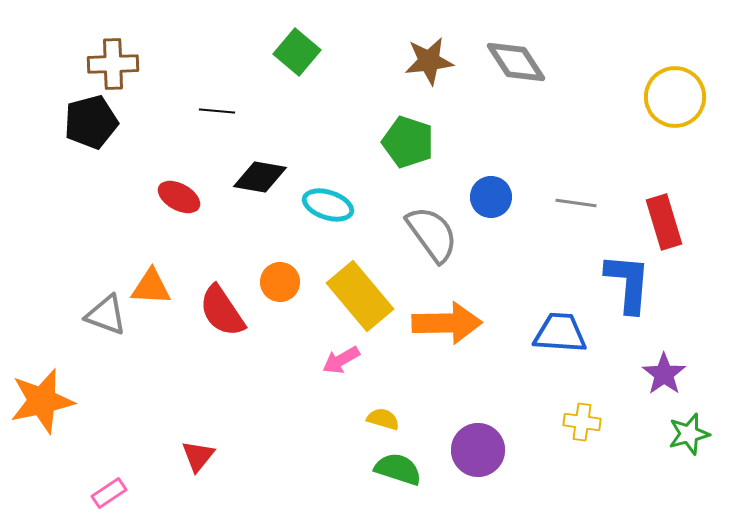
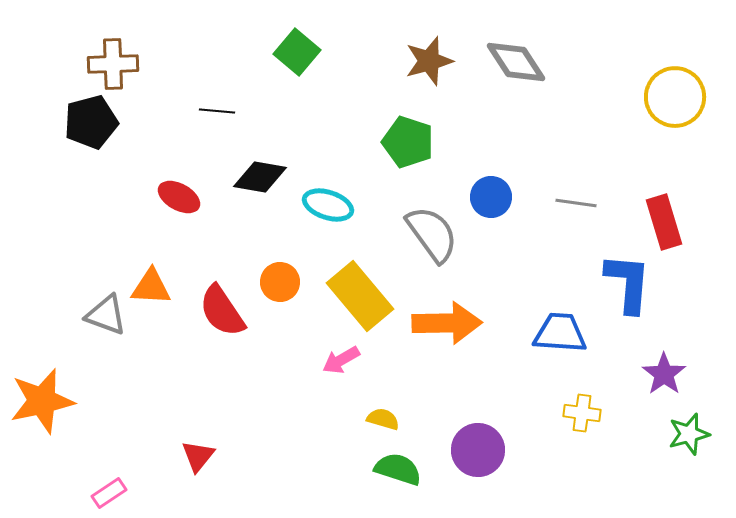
brown star: rotated 9 degrees counterclockwise
yellow cross: moved 9 px up
